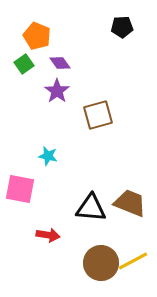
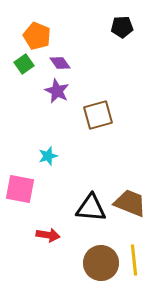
purple star: rotated 10 degrees counterclockwise
cyan star: rotated 30 degrees counterclockwise
yellow line: moved 1 px right, 1 px up; rotated 68 degrees counterclockwise
